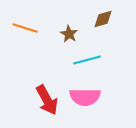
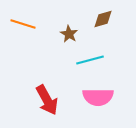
orange line: moved 2 px left, 4 px up
cyan line: moved 3 px right
pink semicircle: moved 13 px right
